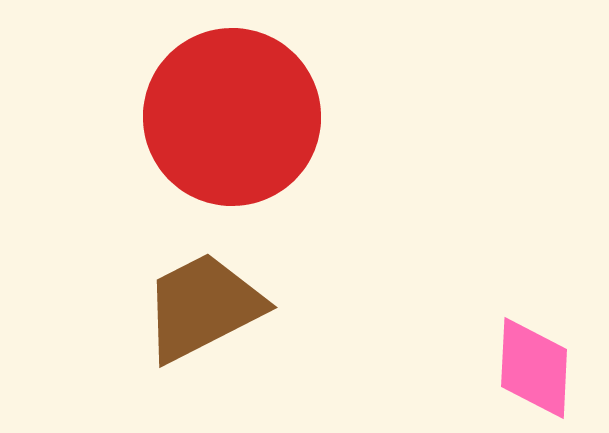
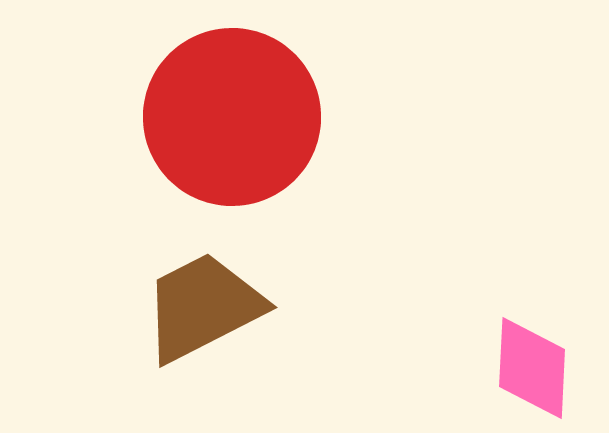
pink diamond: moved 2 px left
